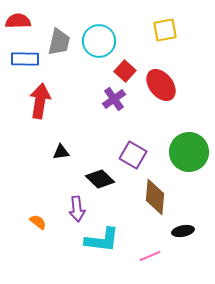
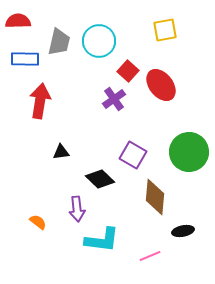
red square: moved 3 px right
